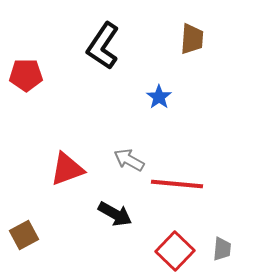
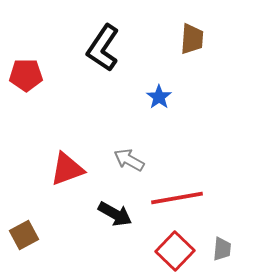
black L-shape: moved 2 px down
red line: moved 14 px down; rotated 15 degrees counterclockwise
